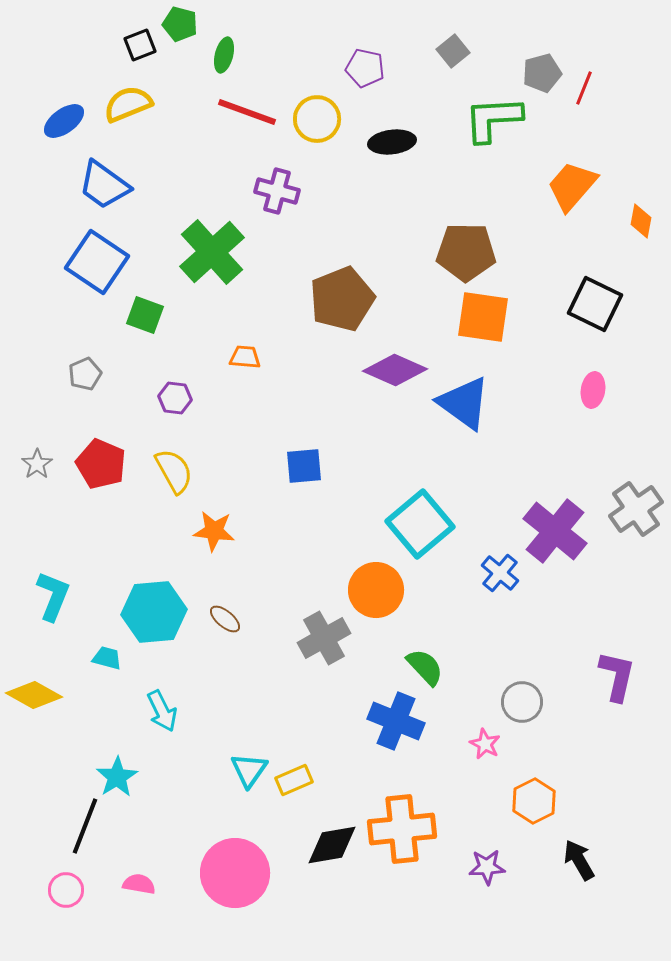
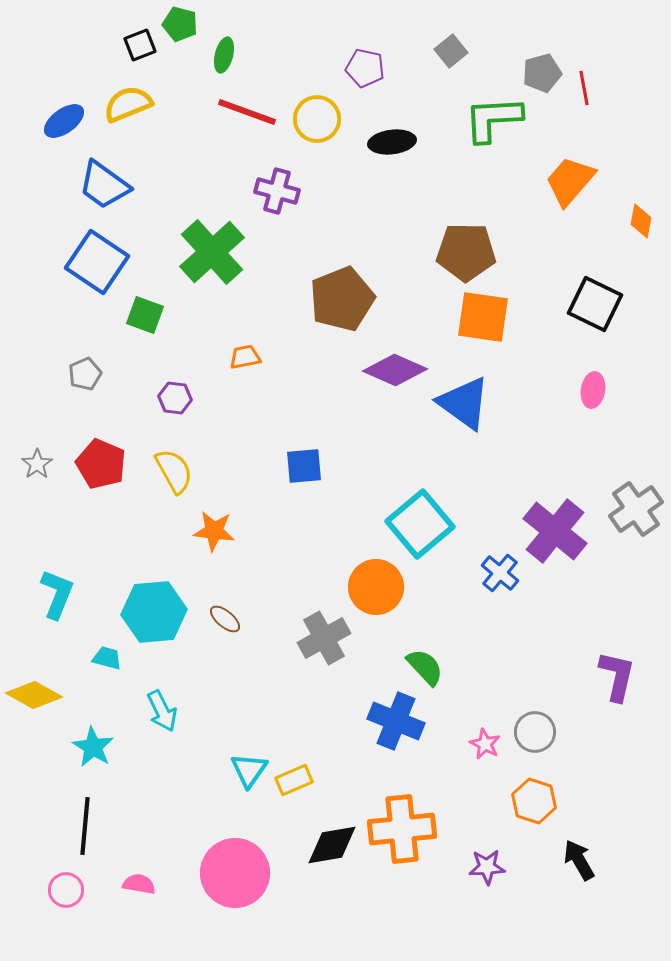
gray square at (453, 51): moved 2 px left
red line at (584, 88): rotated 32 degrees counterclockwise
orange trapezoid at (572, 186): moved 2 px left, 5 px up
orange trapezoid at (245, 357): rotated 16 degrees counterclockwise
orange circle at (376, 590): moved 3 px up
cyan L-shape at (53, 596): moved 4 px right, 2 px up
gray circle at (522, 702): moved 13 px right, 30 px down
cyan star at (117, 777): moved 24 px left, 30 px up; rotated 9 degrees counterclockwise
orange hexagon at (534, 801): rotated 15 degrees counterclockwise
black line at (85, 826): rotated 16 degrees counterclockwise
